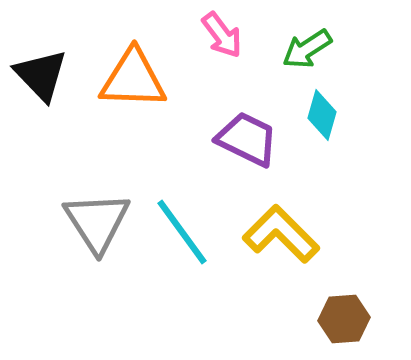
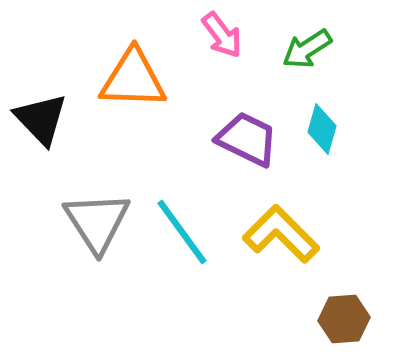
black triangle: moved 44 px down
cyan diamond: moved 14 px down
